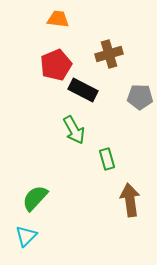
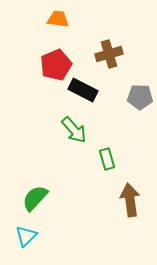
green arrow: rotated 12 degrees counterclockwise
